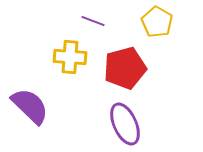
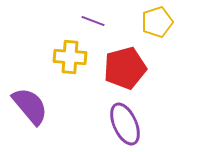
yellow pentagon: rotated 24 degrees clockwise
purple semicircle: rotated 6 degrees clockwise
